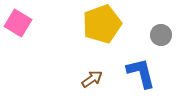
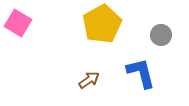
yellow pentagon: rotated 9 degrees counterclockwise
brown arrow: moved 3 px left, 1 px down
